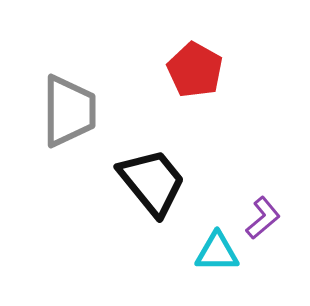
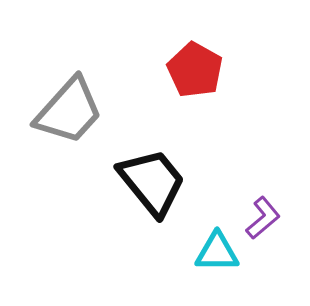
gray trapezoid: rotated 42 degrees clockwise
